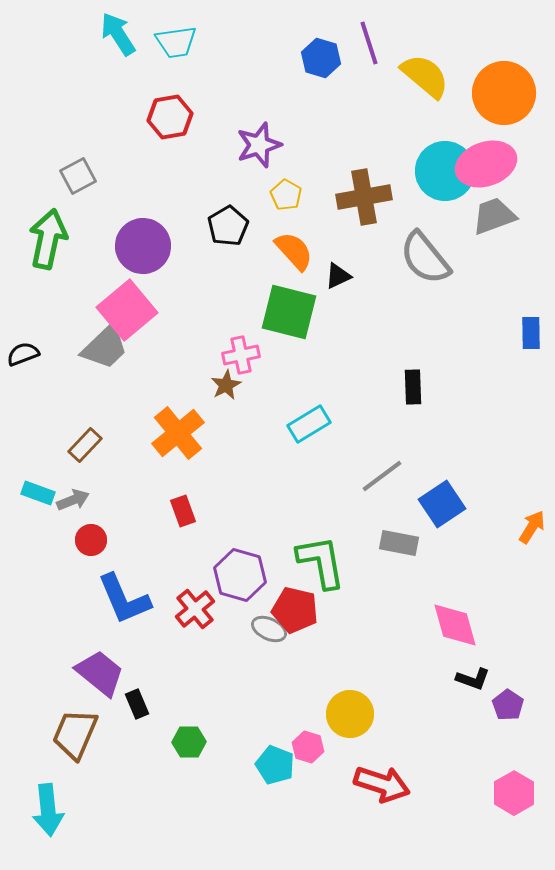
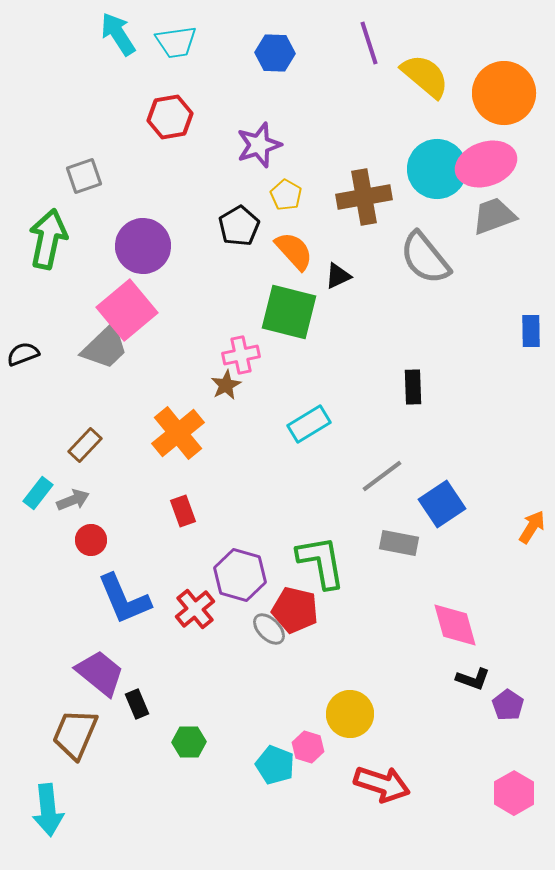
blue hexagon at (321, 58): moved 46 px left, 5 px up; rotated 15 degrees counterclockwise
cyan circle at (445, 171): moved 8 px left, 2 px up
gray square at (78, 176): moved 6 px right; rotated 9 degrees clockwise
black pentagon at (228, 226): moved 11 px right
blue rectangle at (531, 333): moved 2 px up
cyan rectangle at (38, 493): rotated 72 degrees counterclockwise
gray ellipse at (269, 629): rotated 20 degrees clockwise
